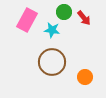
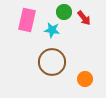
pink rectangle: rotated 15 degrees counterclockwise
orange circle: moved 2 px down
